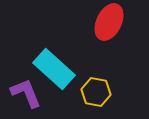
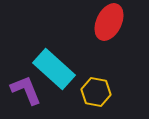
purple L-shape: moved 3 px up
